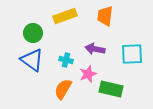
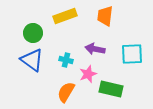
orange semicircle: moved 3 px right, 3 px down
